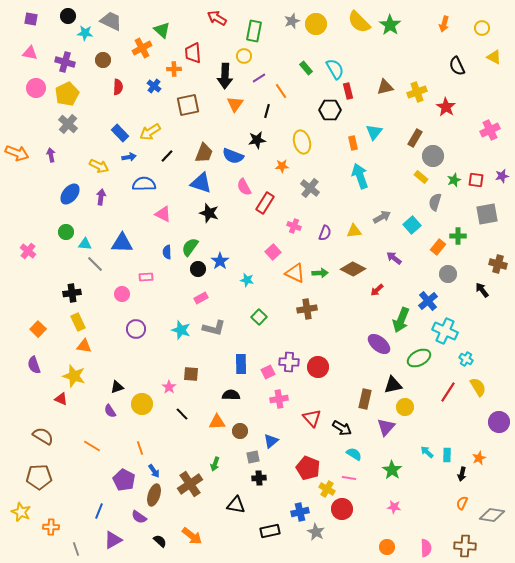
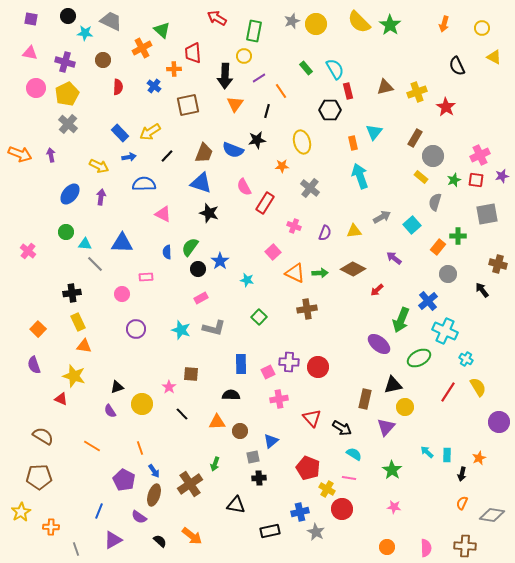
pink cross at (490, 130): moved 10 px left, 25 px down
orange arrow at (17, 153): moved 3 px right, 1 px down
blue semicircle at (233, 156): moved 6 px up
yellow star at (21, 512): rotated 18 degrees clockwise
